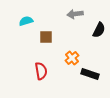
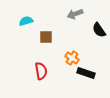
gray arrow: rotated 14 degrees counterclockwise
black semicircle: rotated 119 degrees clockwise
orange cross: rotated 16 degrees counterclockwise
black rectangle: moved 4 px left, 1 px up
